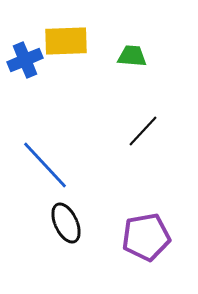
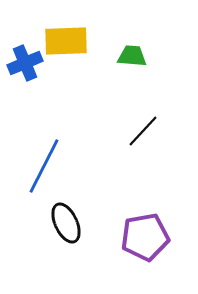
blue cross: moved 3 px down
blue line: moved 1 px left, 1 px down; rotated 70 degrees clockwise
purple pentagon: moved 1 px left
